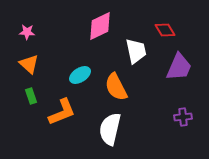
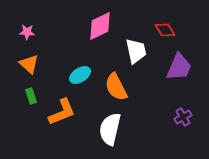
purple cross: rotated 24 degrees counterclockwise
